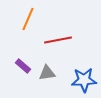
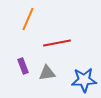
red line: moved 1 px left, 3 px down
purple rectangle: rotated 28 degrees clockwise
